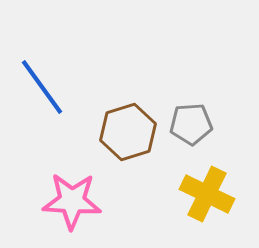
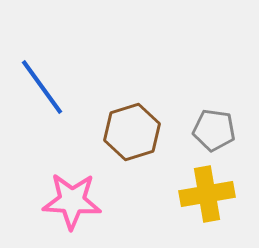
gray pentagon: moved 23 px right, 6 px down; rotated 12 degrees clockwise
brown hexagon: moved 4 px right
yellow cross: rotated 36 degrees counterclockwise
